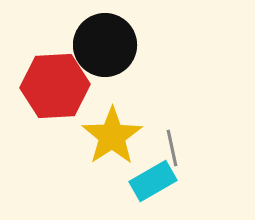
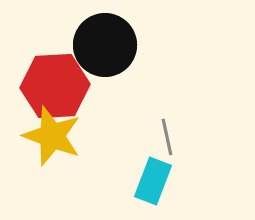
yellow star: moved 60 px left; rotated 18 degrees counterclockwise
gray line: moved 5 px left, 11 px up
cyan rectangle: rotated 39 degrees counterclockwise
